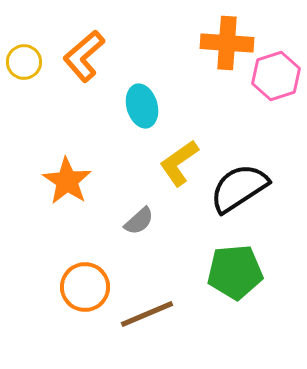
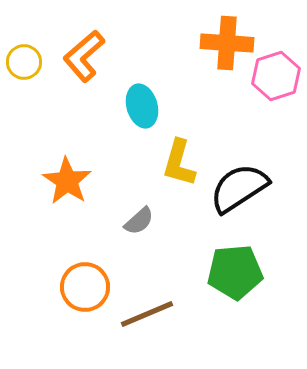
yellow L-shape: rotated 39 degrees counterclockwise
